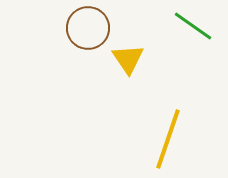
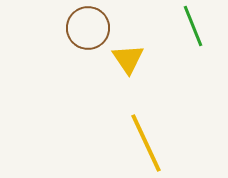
green line: rotated 33 degrees clockwise
yellow line: moved 22 px left, 4 px down; rotated 44 degrees counterclockwise
